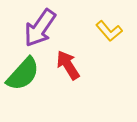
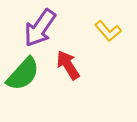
yellow L-shape: moved 1 px left
